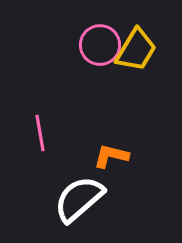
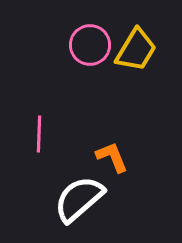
pink circle: moved 10 px left
pink line: moved 1 px left, 1 px down; rotated 12 degrees clockwise
orange L-shape: moved 1 px right, 1 px down; rotated 54 degrees clockwise
